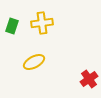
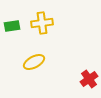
green rectangle: rotated 63 degrees clockwise
